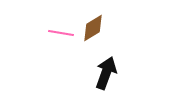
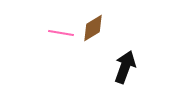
black arrow: moved 19 px right, 6 px up
